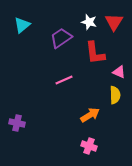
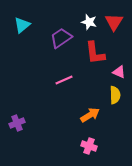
purple cross: rotated 35 degrees counterclockwise
